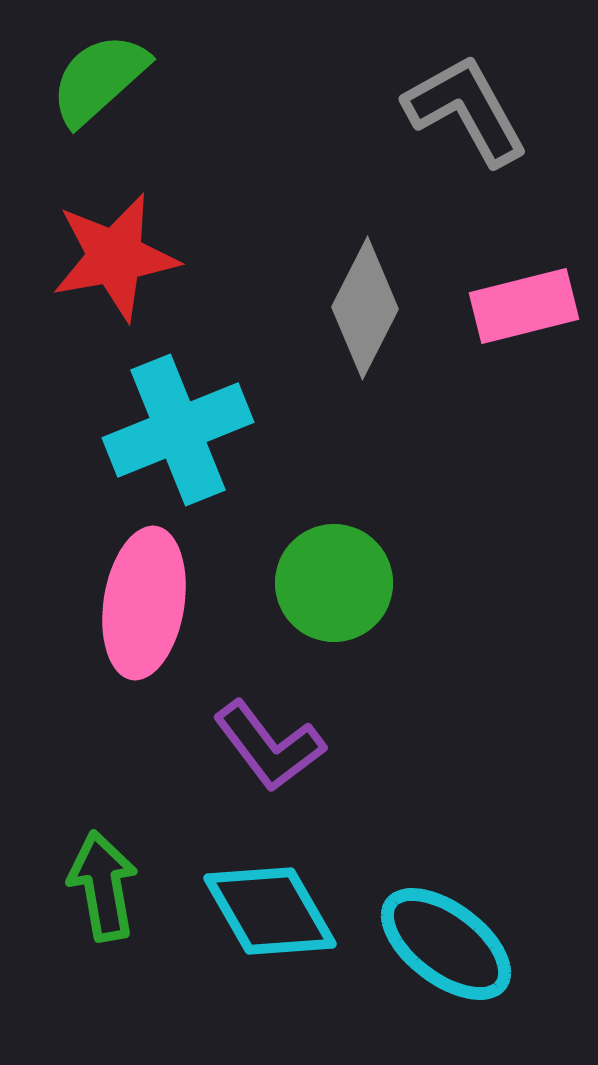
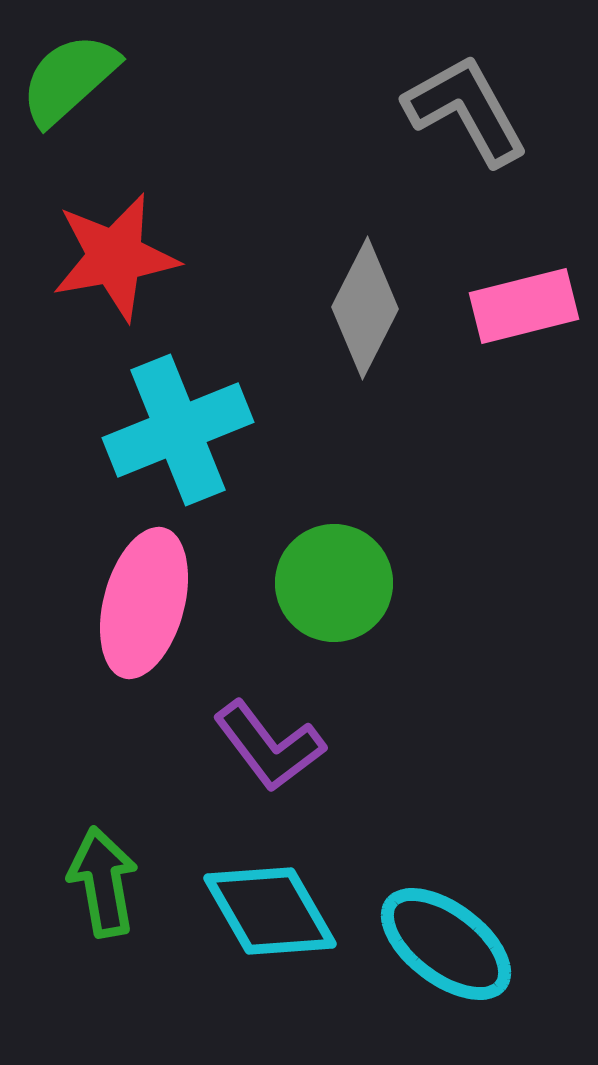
green semicircle: moved 30 px left
pink ellipse: rotated 6 degrees clockwise
green arrow: moved 4 px up
